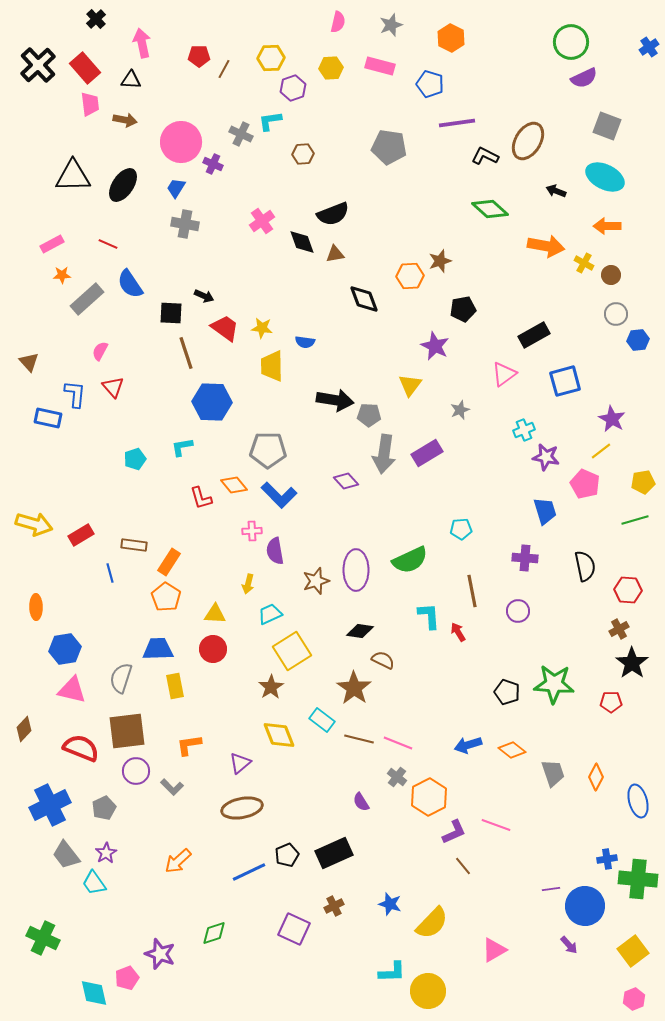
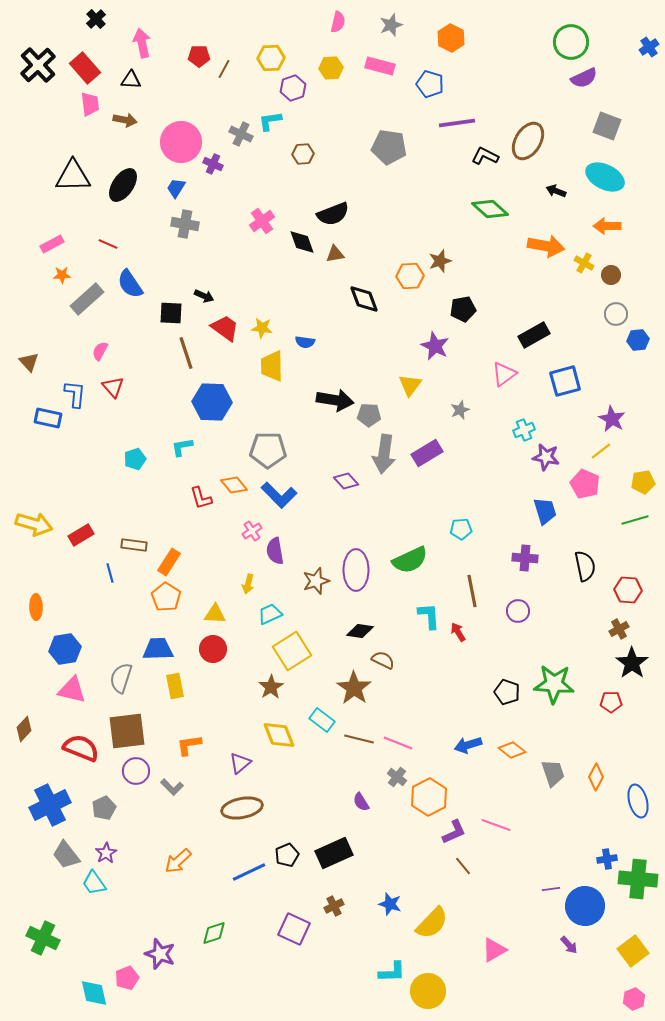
pink cross at (252, 531): rotated 30 degrees counterclockwise
